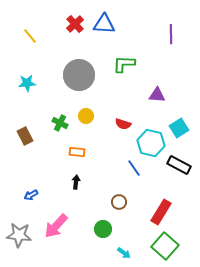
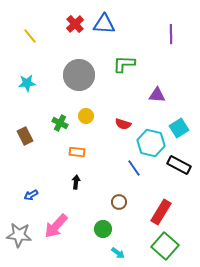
cyan arrow: moved 6 px left
